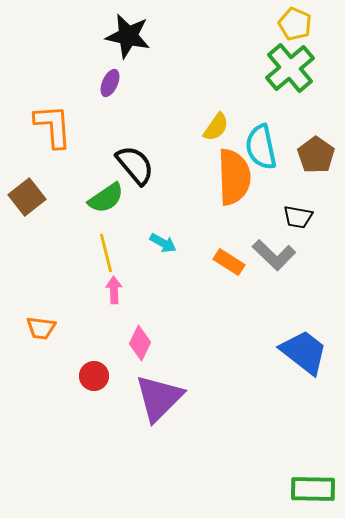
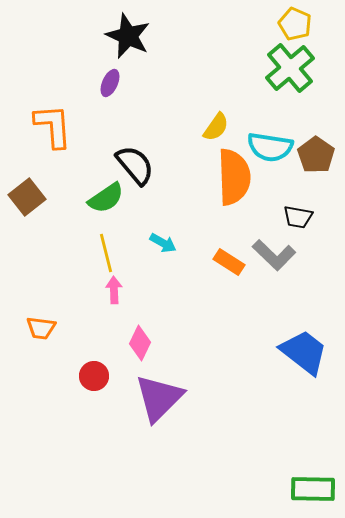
black star: rotated 12 degrees clockwise
cyan semicircle: moved 9 px right; rotated 69 degrees counterclockwise
